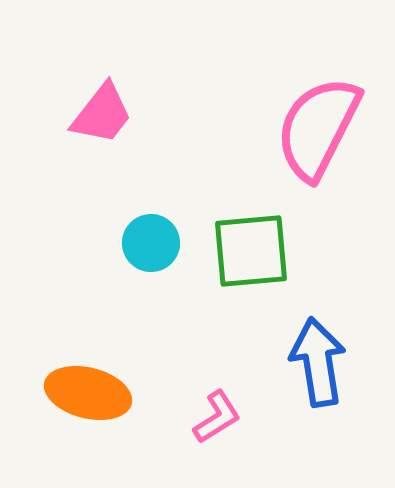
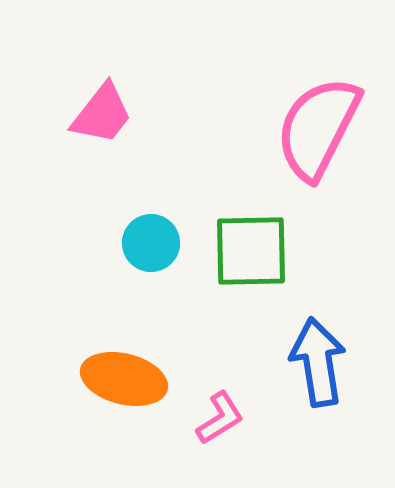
green square: rotated 4 degrees clockwise
orange ellipse: moved 36 px right, 14 px up
pink L-shape: moved 3 px right, 1 px down
